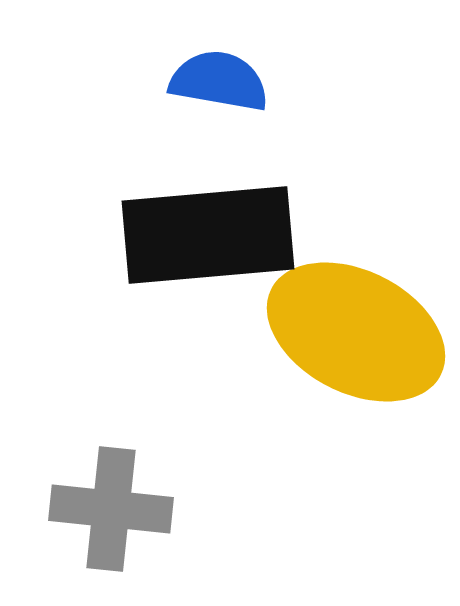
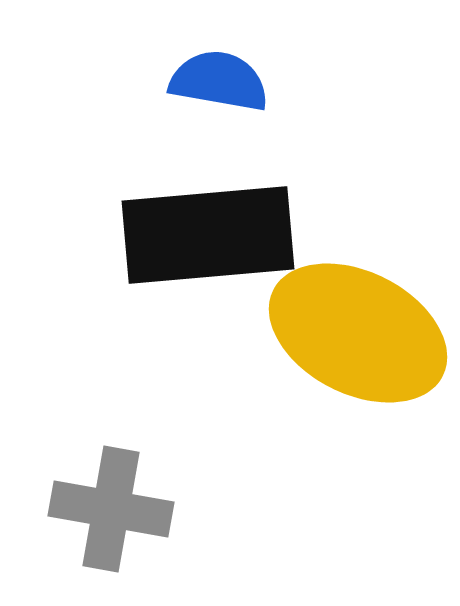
yellow ellipse: moved 2 px right, 1 px down
gray cross: rotated 4 degrees clockwise
